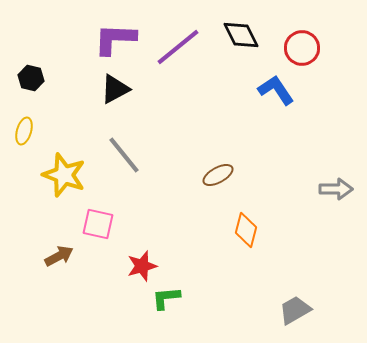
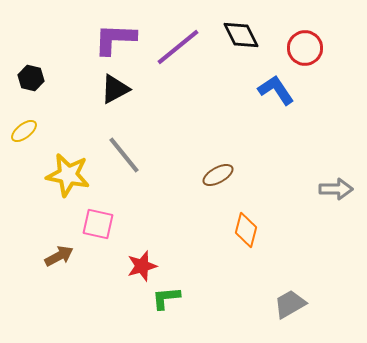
red circle: moved 3 px right
yellow ellipse: rotated 36 degrees clockwise
yellow star: moved 4 px right; rotated 9 degrees counterclockwise
gray trapezoid: moved 5 px left, 6 px up
